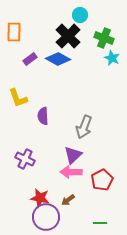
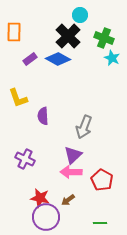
red pentagon: rotated 15 degrees counterclockwise
